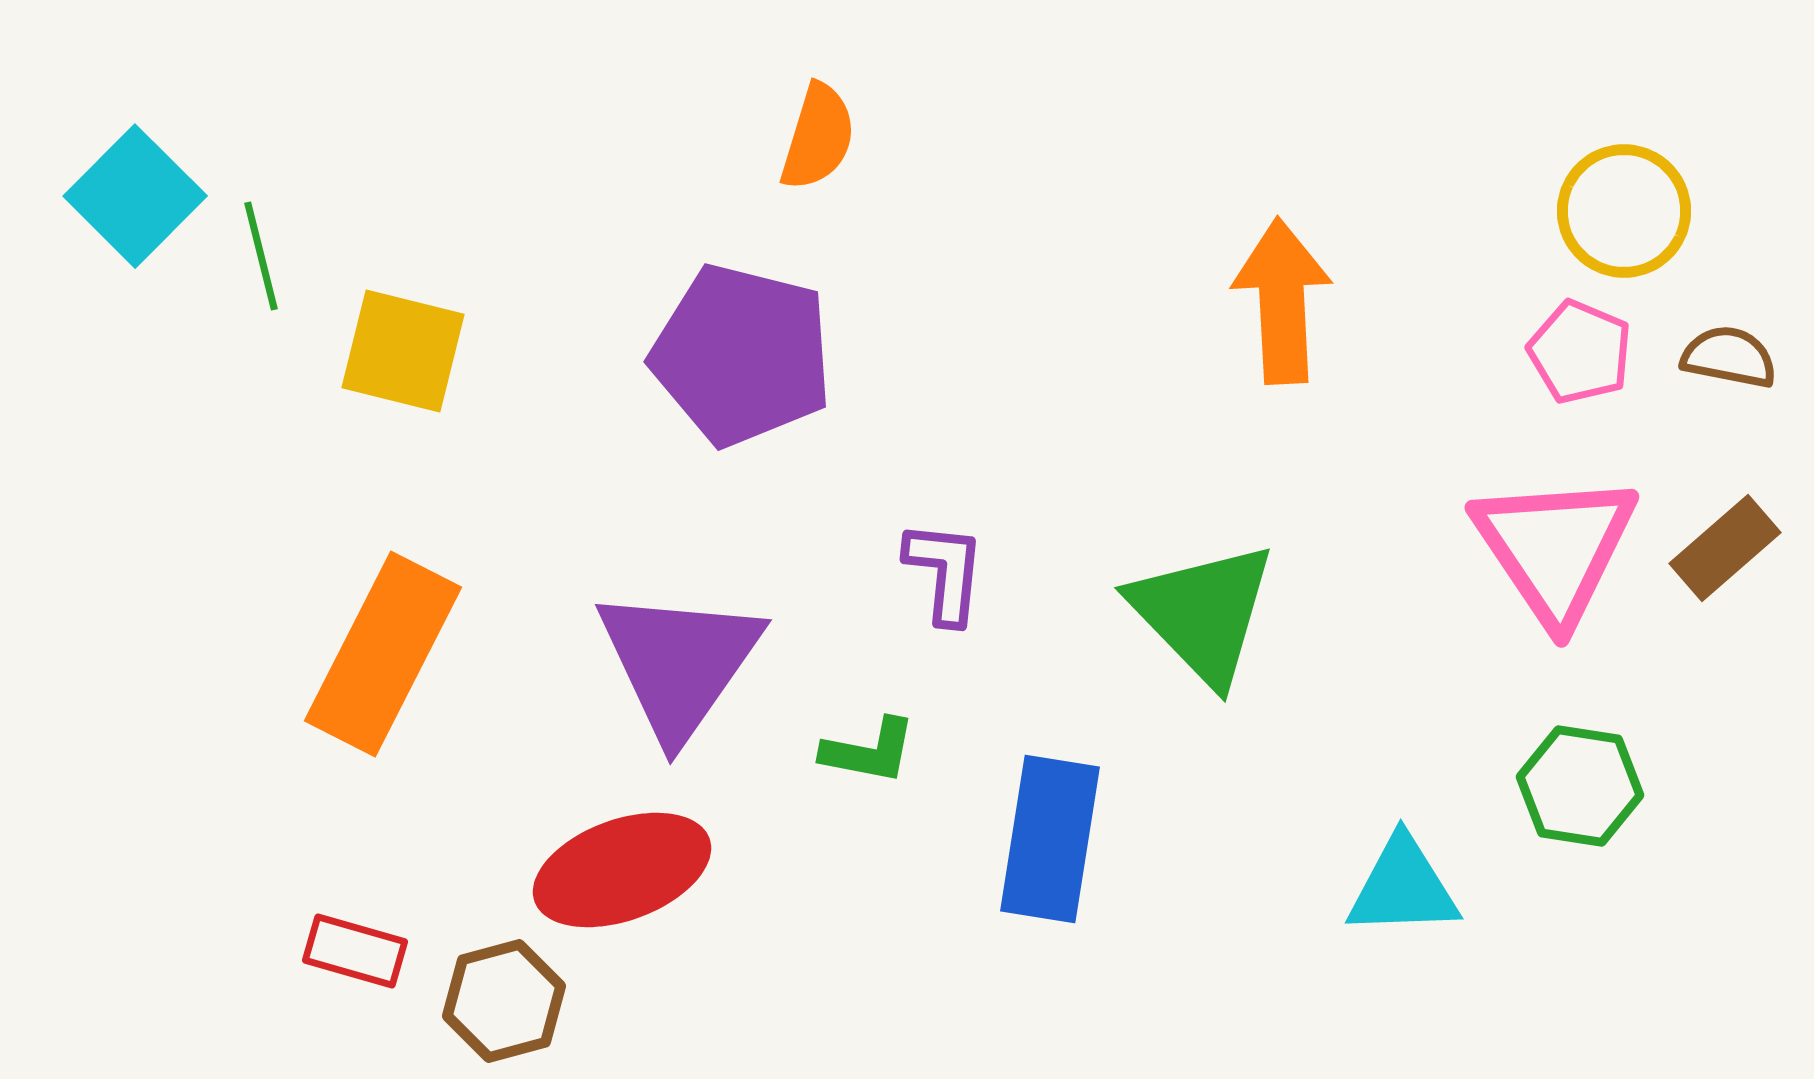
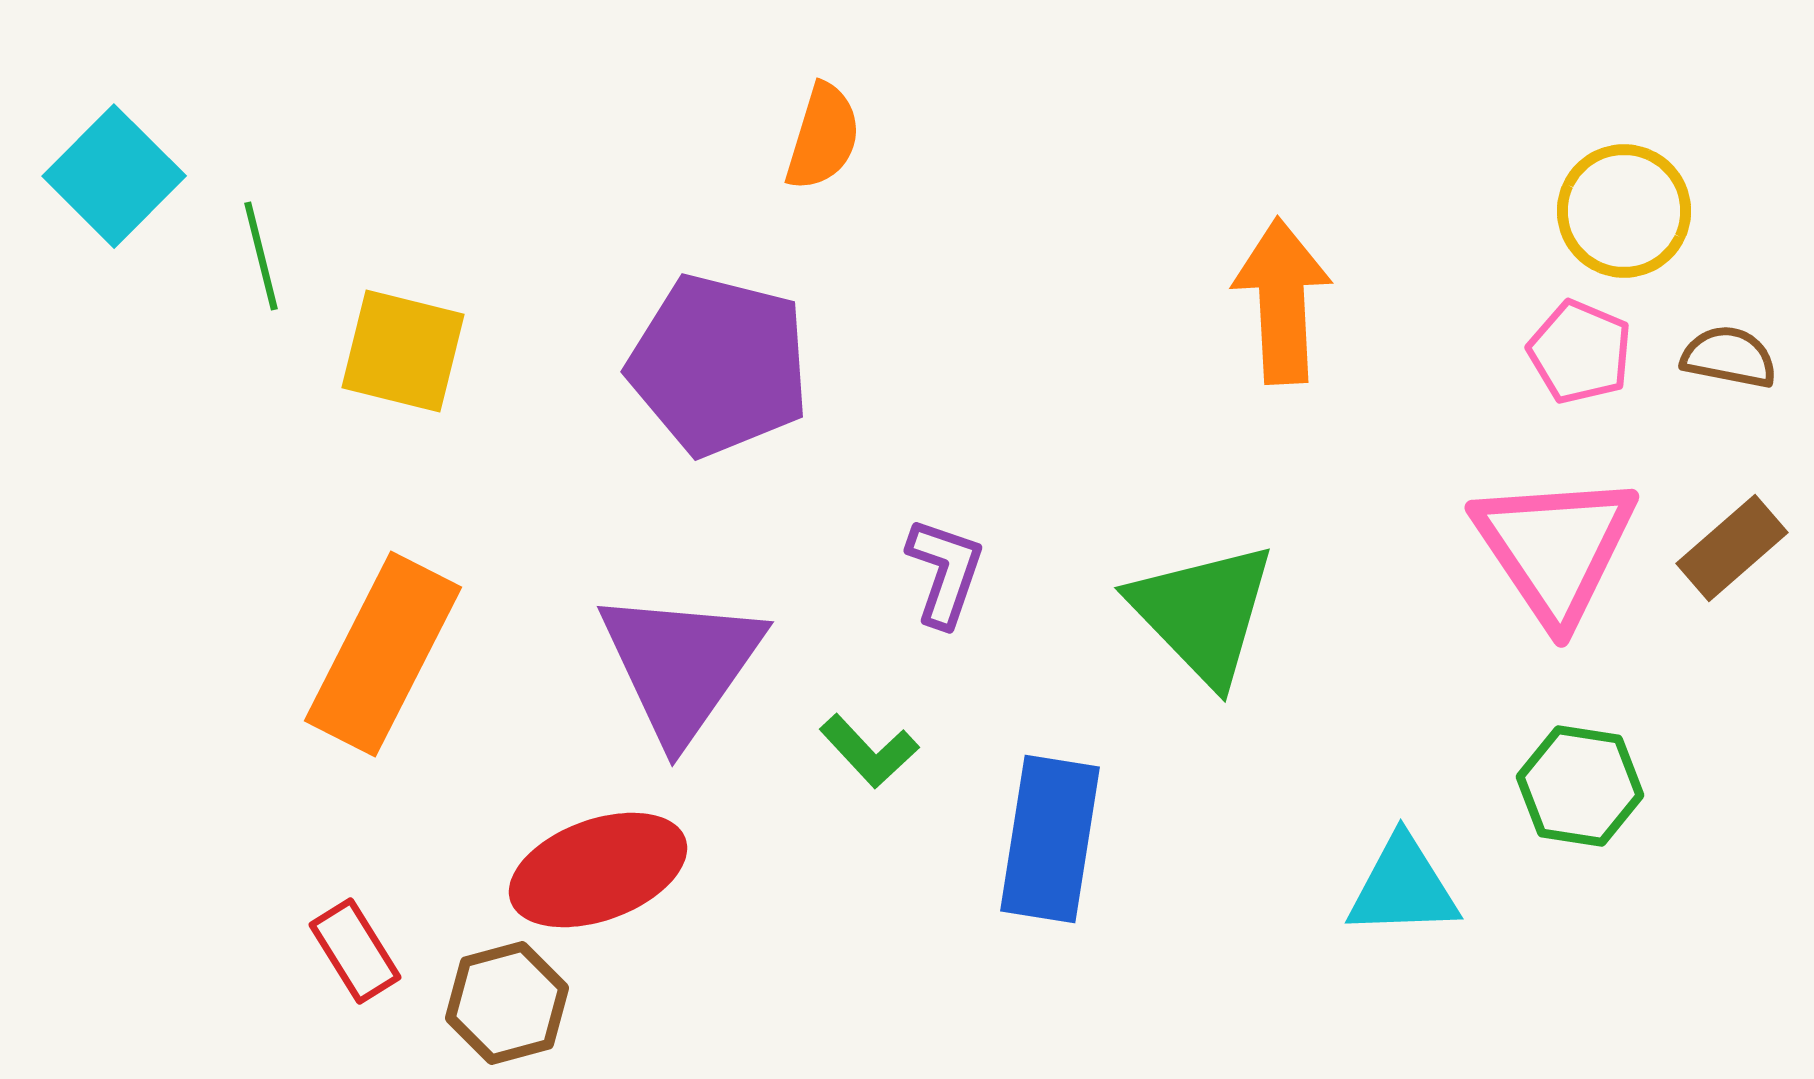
orange semicircle: moved 5 px right
cyan square: moved 21 px left, 20 px up
purple pentagon: moved 23 px left, 10 px down
brown rectangle: moved 7 px right
purple L-shape: rotated 13 degrees clockwise
purple triangle: moved 2 px right, 2 px down
green L-shape: rotated 36 degrees clockwise
red ellipse: moved 24 px left
red rectangle: rotated 42 degrees clockwise
brown hexagon: moved 3 px right, 2 px down
